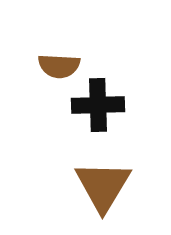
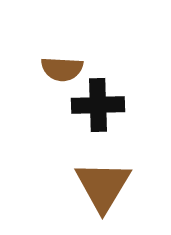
brown semicircle: moved 3 px right, 3 px down
